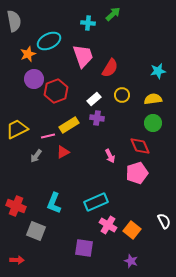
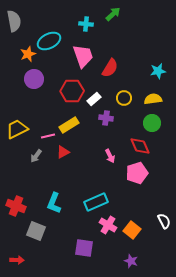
cyan cross: moved 2 px left, 1 px down
red hexagon: moved 16 px right; rotated 20 degrees clockwise
yellow circle: moved 2 px right, 3 px down
purple cross: moved 9 px right
green circle: moved 1 px left
